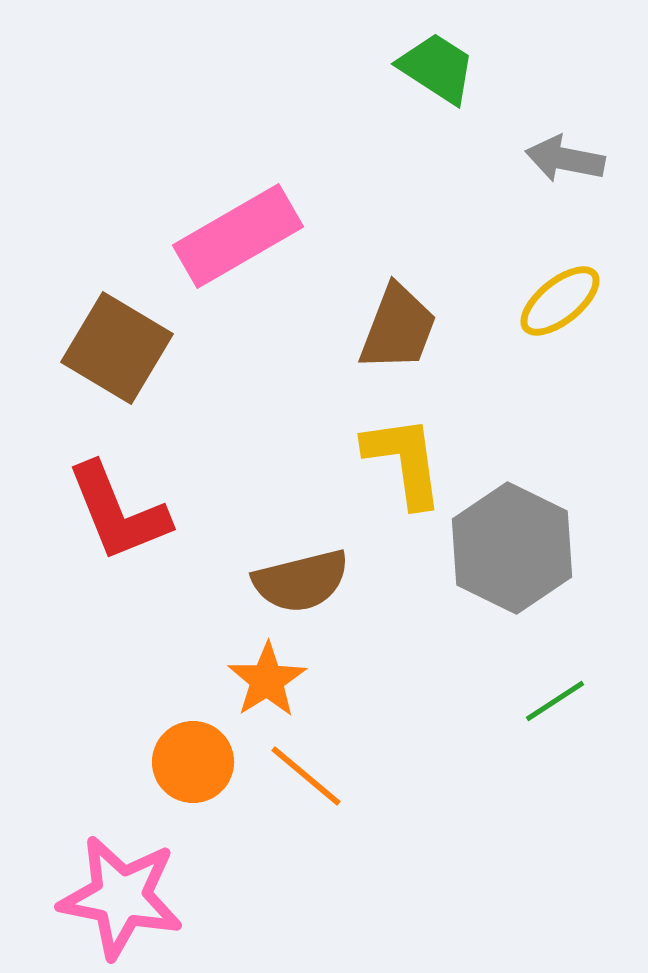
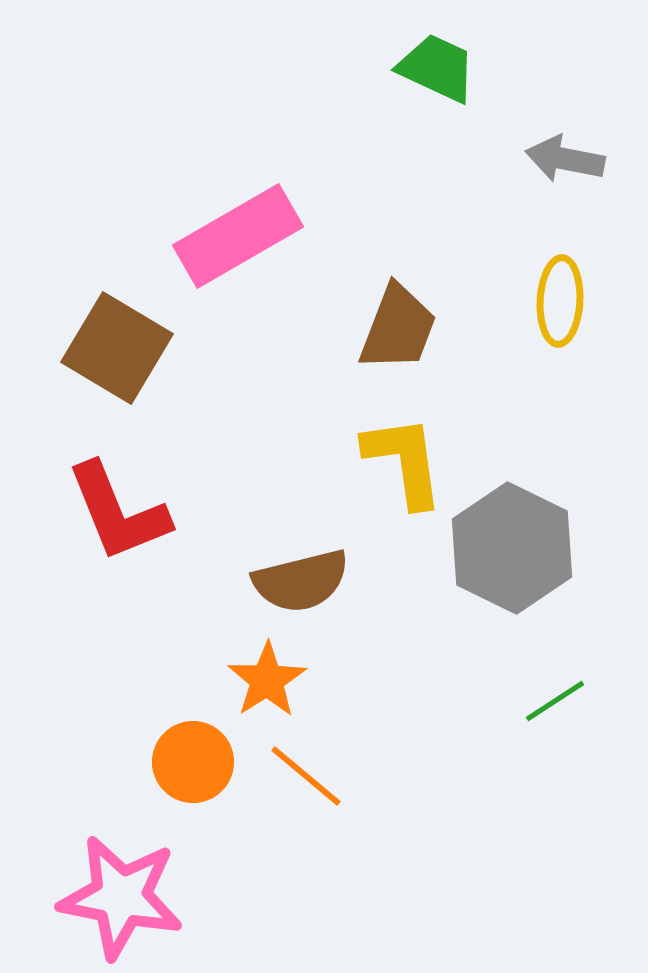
green trapezoid: rotated 8 degrees counterclockwise
yellow ellipse: rotated 48 degrees counterclockwise
